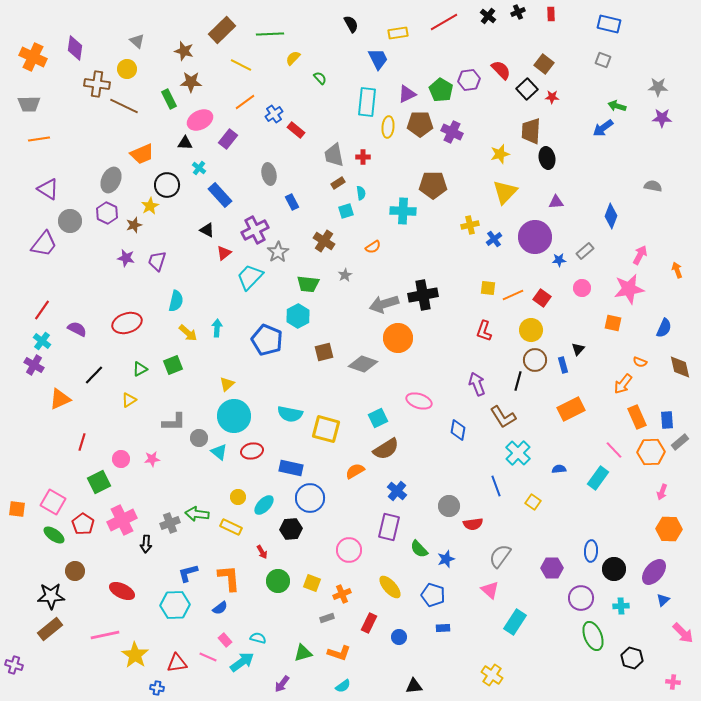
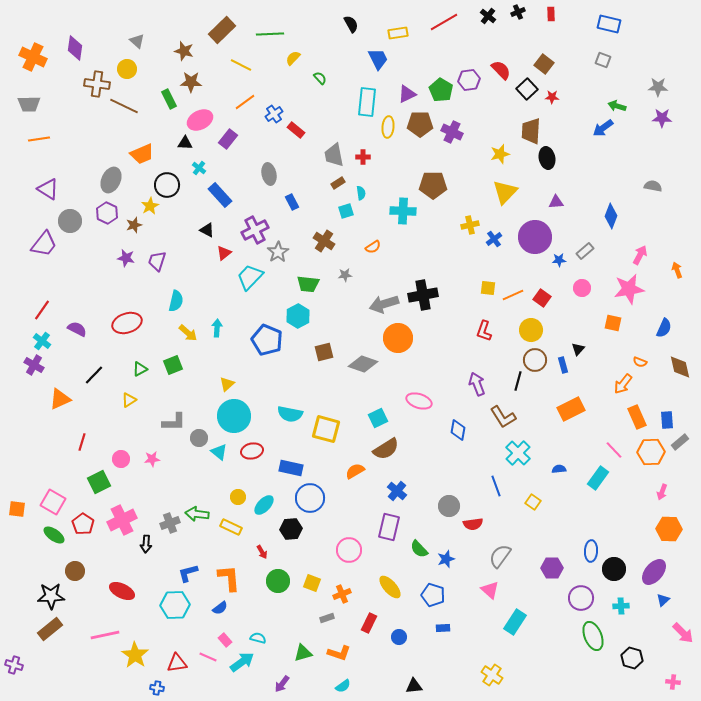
gray star at (345, 275): rotated 24 degrees clockwise
